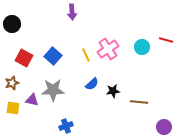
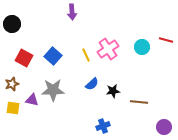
brown star: moved 1 px down
blue cross: moved 37 px right
